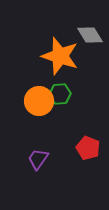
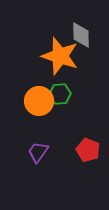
gray diamond: moved 9 px left; rotated 32 degrees clockwise
red pentagon: moved 2 px down
purple trapezoid: moved 7 px up
